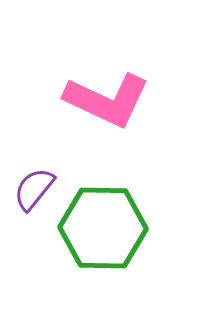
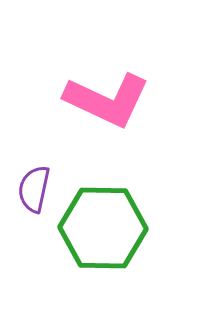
purple semicircle: rotated 27 degrees counterclockwise
